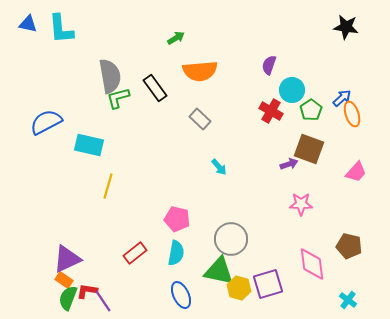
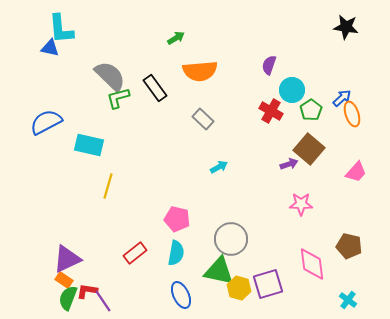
blue triangle: moved 22 px right, 24 px down
gray semicircle: rotated 36 degrees counterclockwise
gray rectangle: moved 3 px right
brown square: rotated 20 degrees clockwise
cyan arrow: rotated 78 degrees counterclockwise
